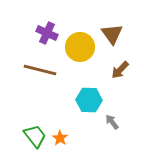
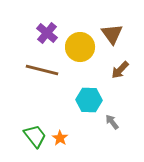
purple cross: rotated 15 degrees clockwise
brown line: moved 2 px right
